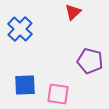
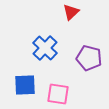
red triangle: moved 2 px left
blue cross: moved 25 px right, 19 px down
purple pentagon: moved 1 px left, 3 px up
